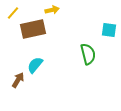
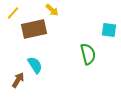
yellow arrow: rotated 56 degrees clockwise
brown rectangle: moved 1 px right
cyan semicircle: rotated 108 degrees clockwise
